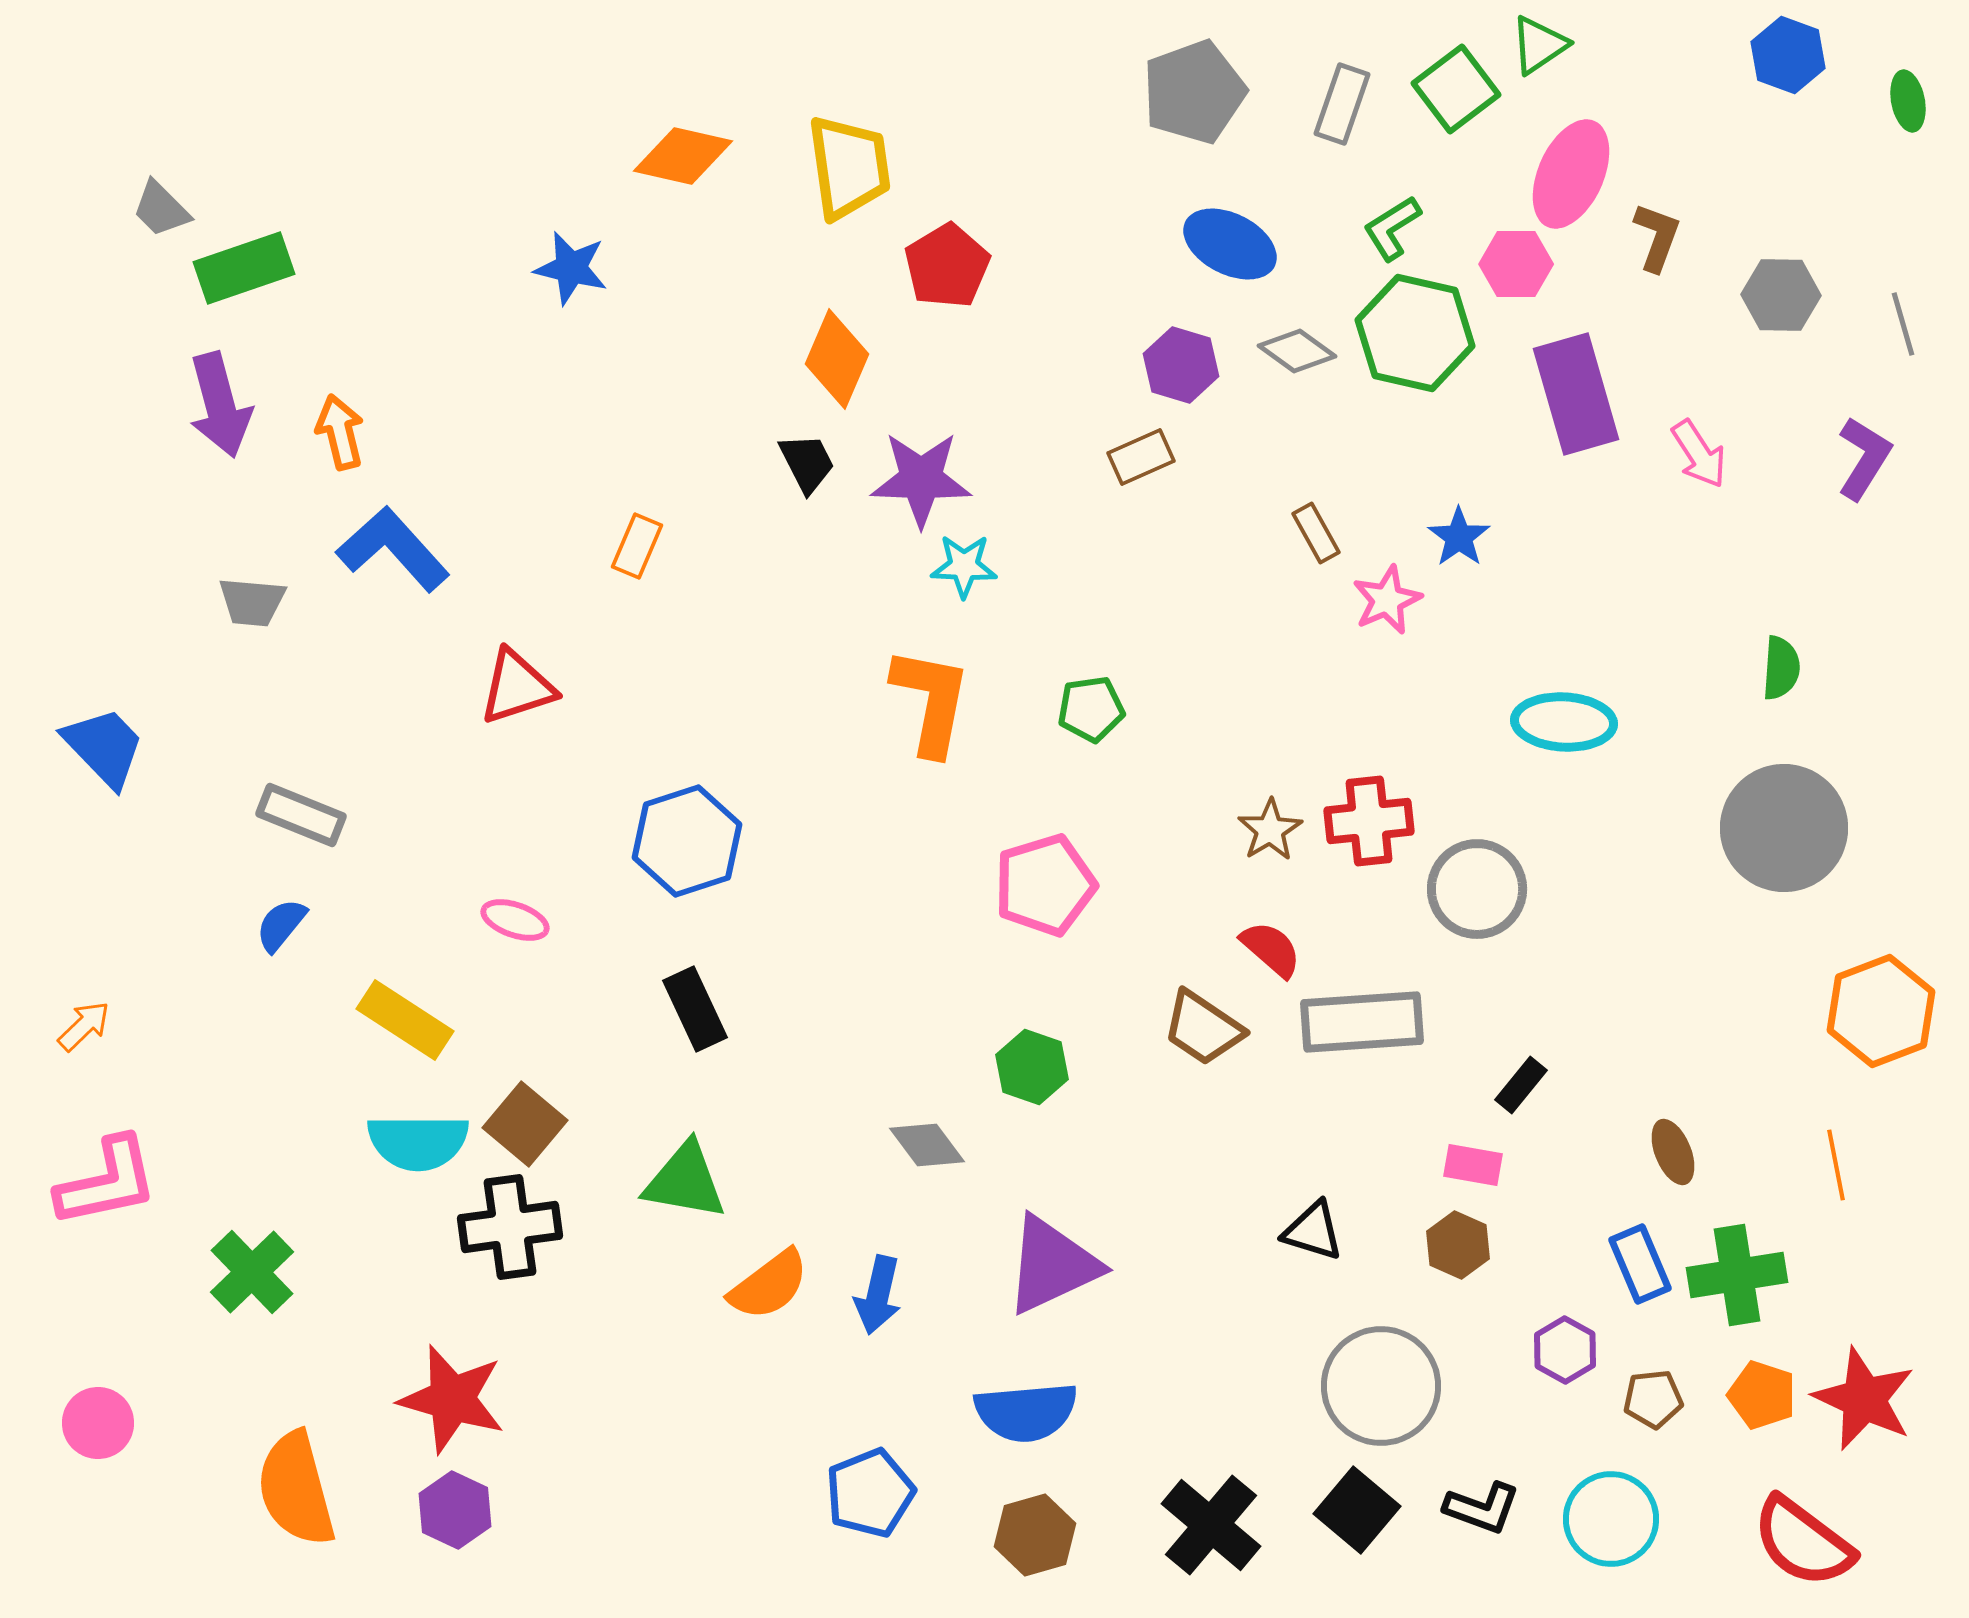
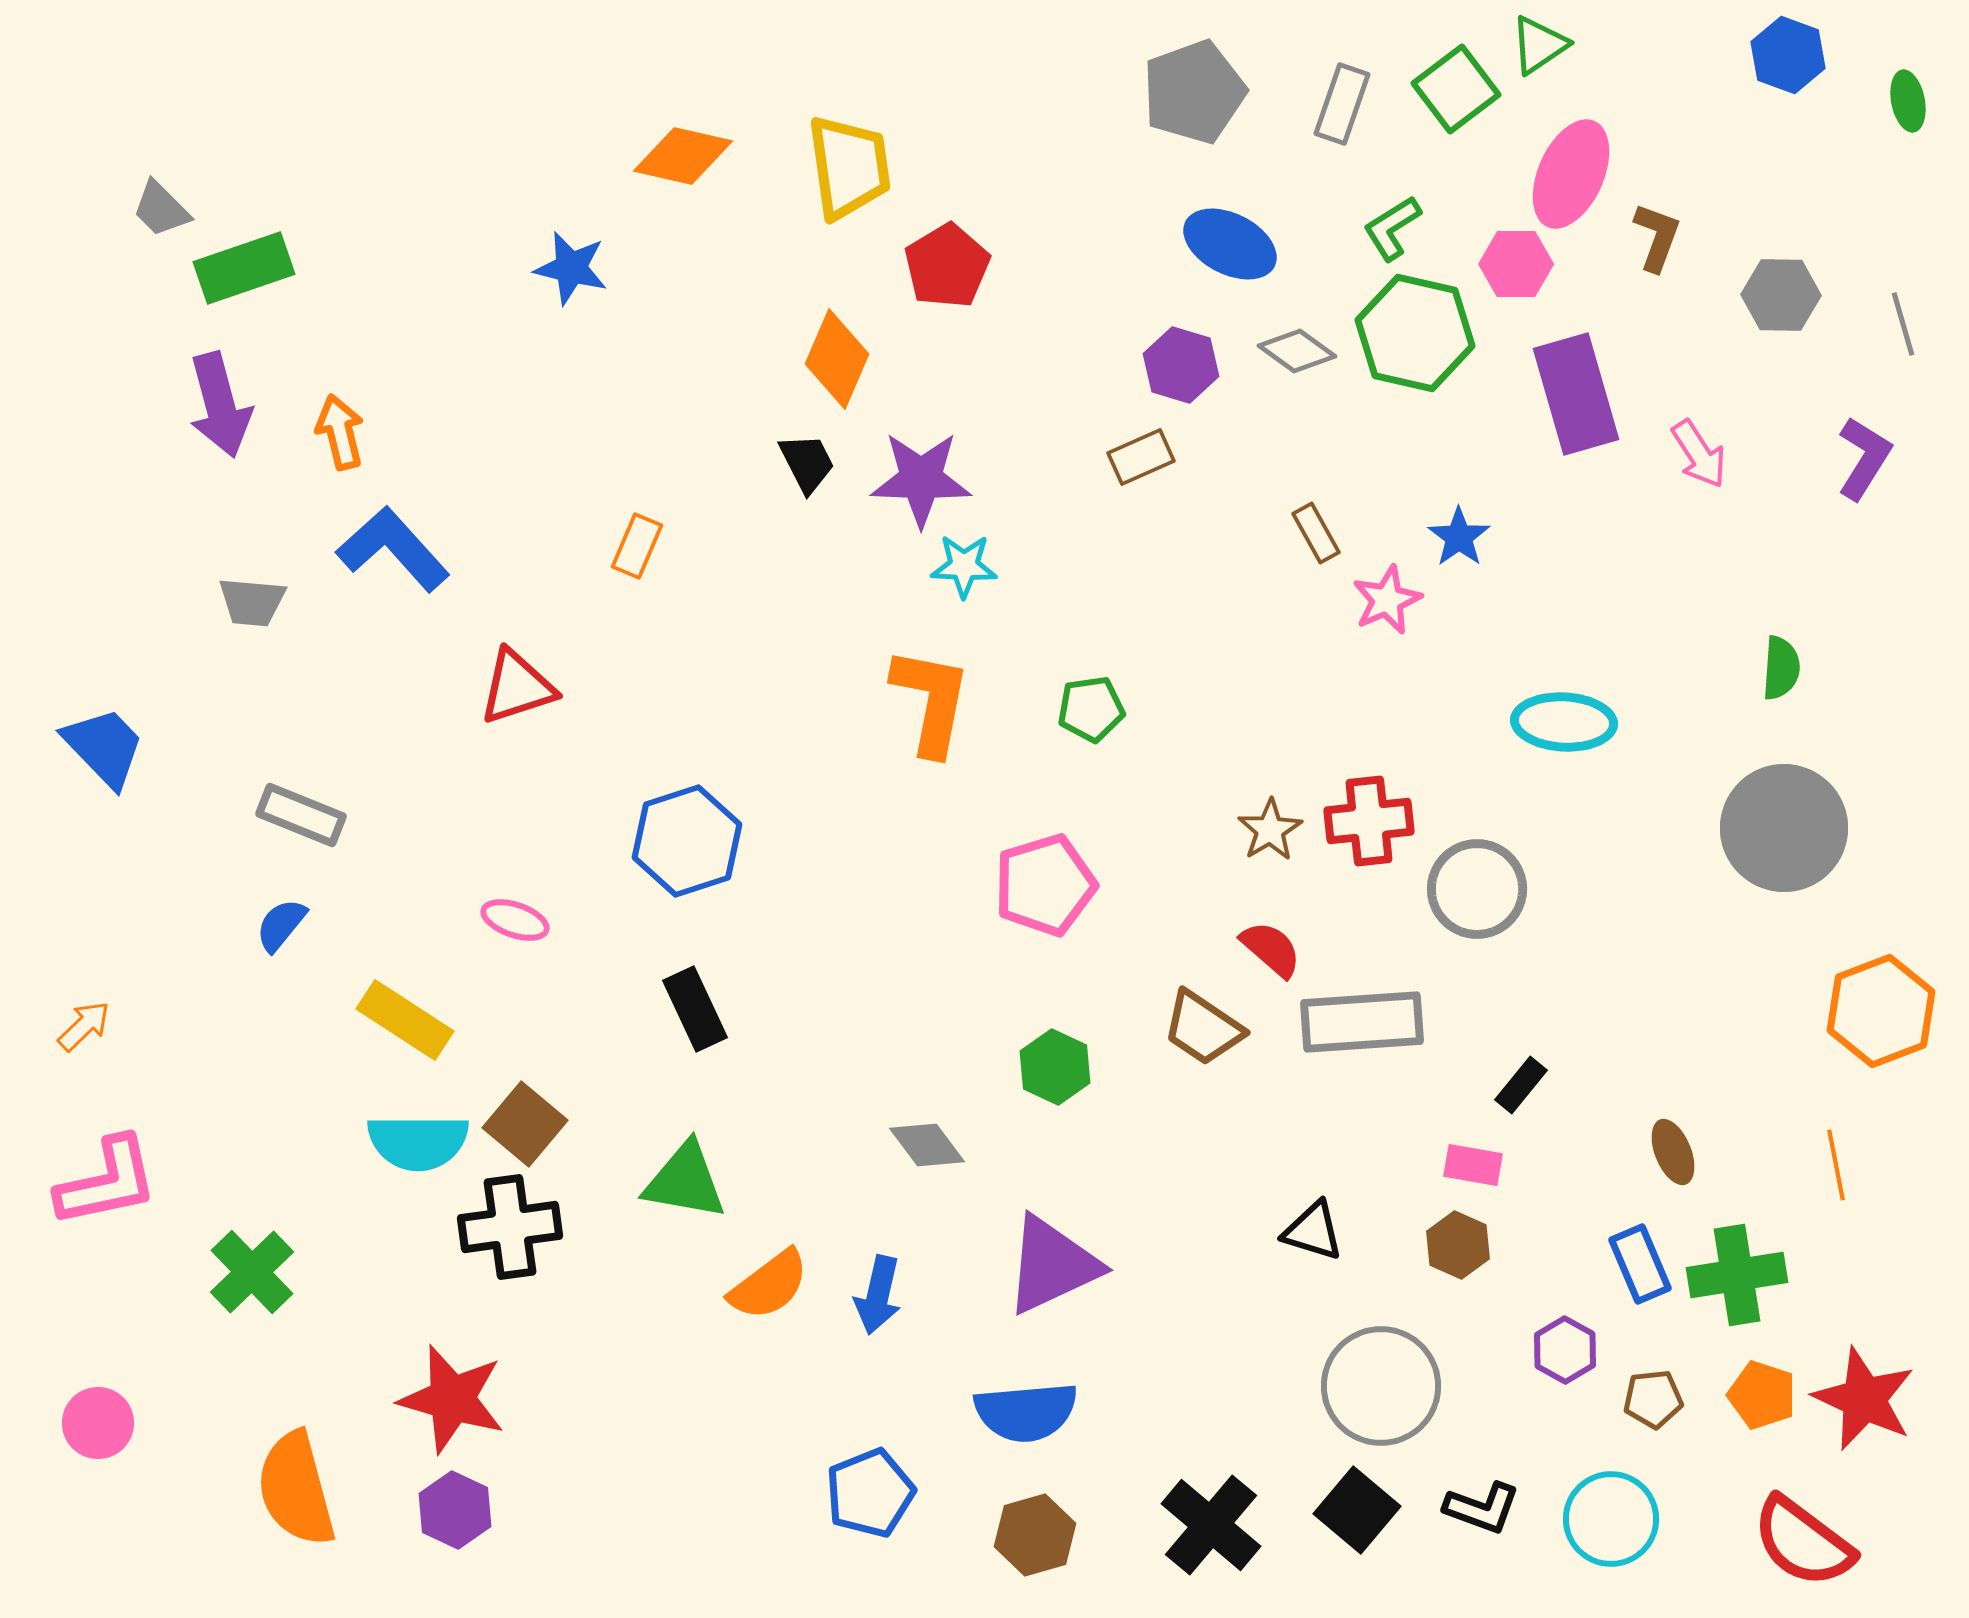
green hexagon at (1032, 1067): moved 23 px right; rotated 6 degrees clockwise
